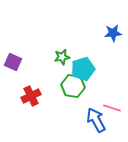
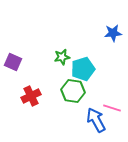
green hexagon: moved 5 px down
